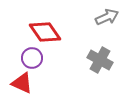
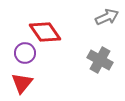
purple circle: moved 7 px left, 5 px up
red triangle: rotated 45 degrees clockwise
